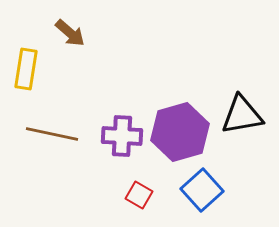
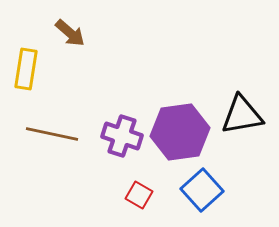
purple hexagon: rotated 8 degrees clockwise
purple cross: rotated 15 degrees clockwise
